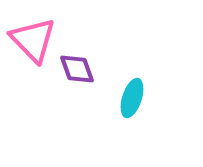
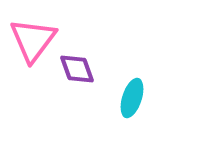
pink triangle: rotated 21 degrees clockwise
